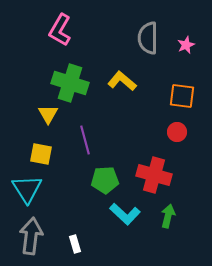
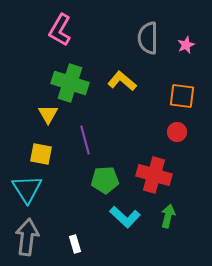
cyan L-shape: moved 3 px down
gray arrow: moved 4 px left, 1 px down
